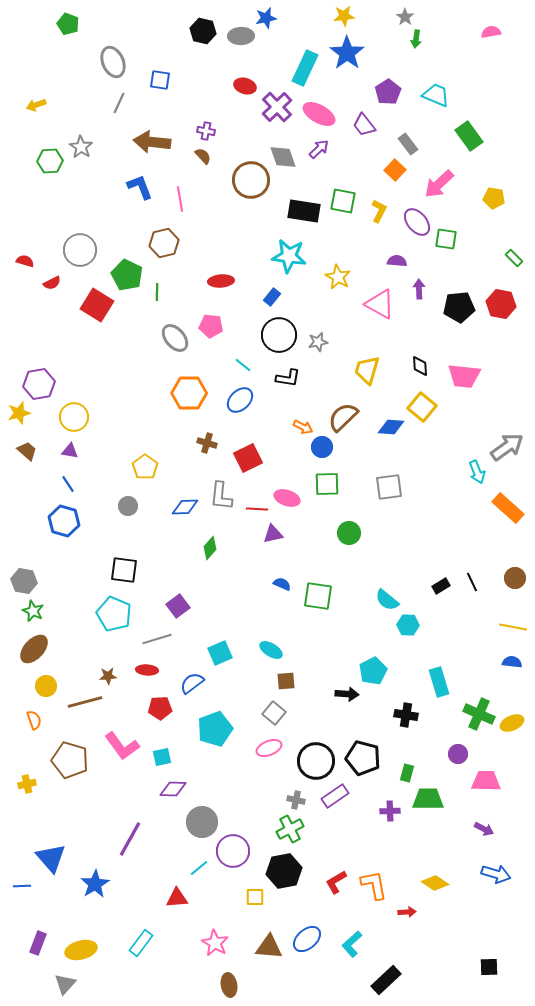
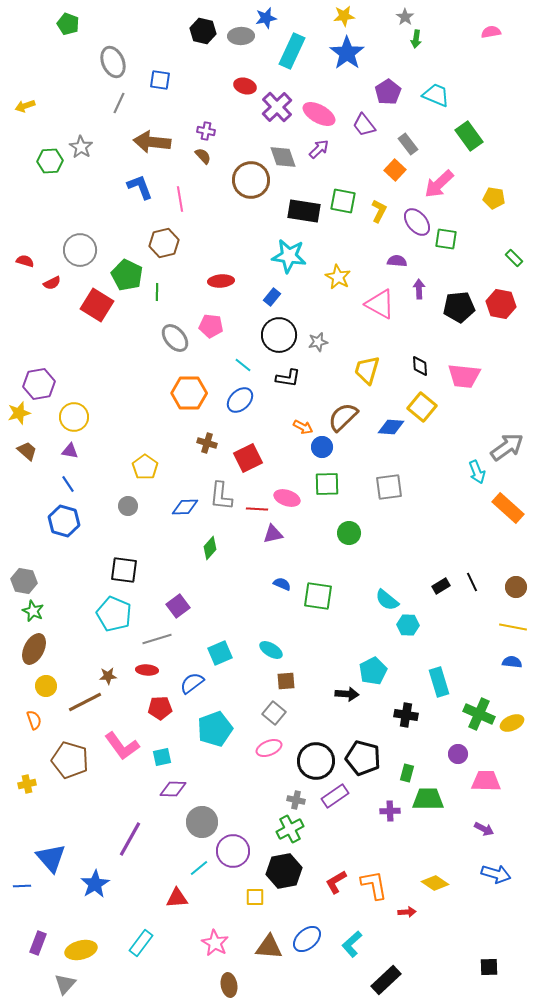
cyan rectangle at (305, 68): moved 13 px left, 17 px up
yellow arrow at (36, 105): moved 11 px left, 1 px down
brown circle at (515, 578): moved 1 px right, 9 px down
brown ellipse at (34, 649): rotated 16 degrees counterclockwise
brown line at (85, 702): rotated 12 degrees counterclockwise
